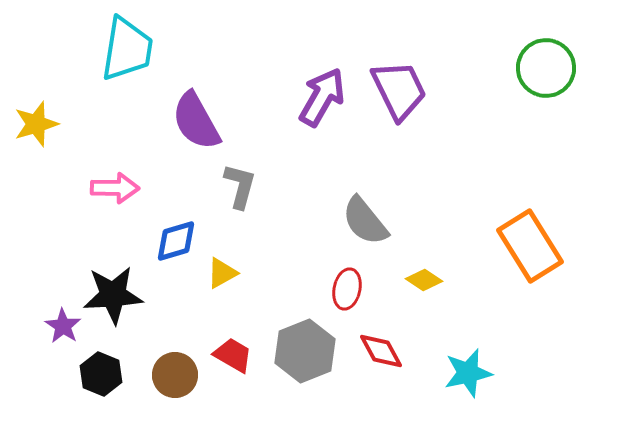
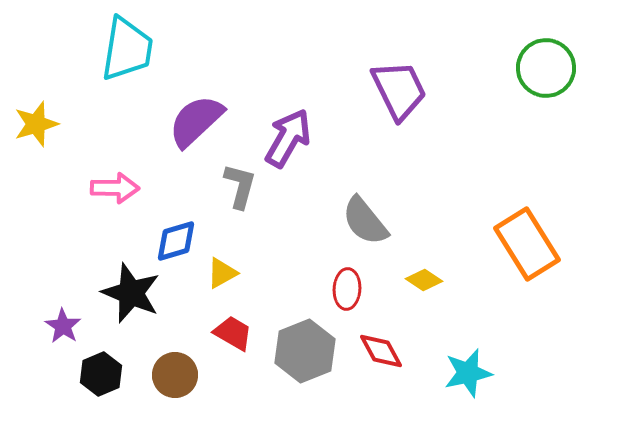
purple arrow: moved 34 px left, 41 px down
purple semicircle: rotated 76 degrees clockwise
orange rectangle: moved 3 px left, 2 px up
red ellipse: rotated 9 degrees counterclockwise
black star: moved 18 px right, 2 px up; rotated 26 degrees clockwise
red trapezoid: moved 22 px up
black hexagon: rotated 15 degrees clockwise
